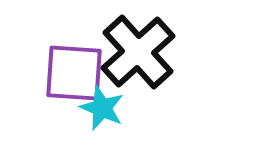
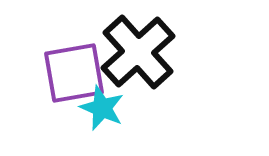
purple square: rotated 14 degrees counterclockwise
